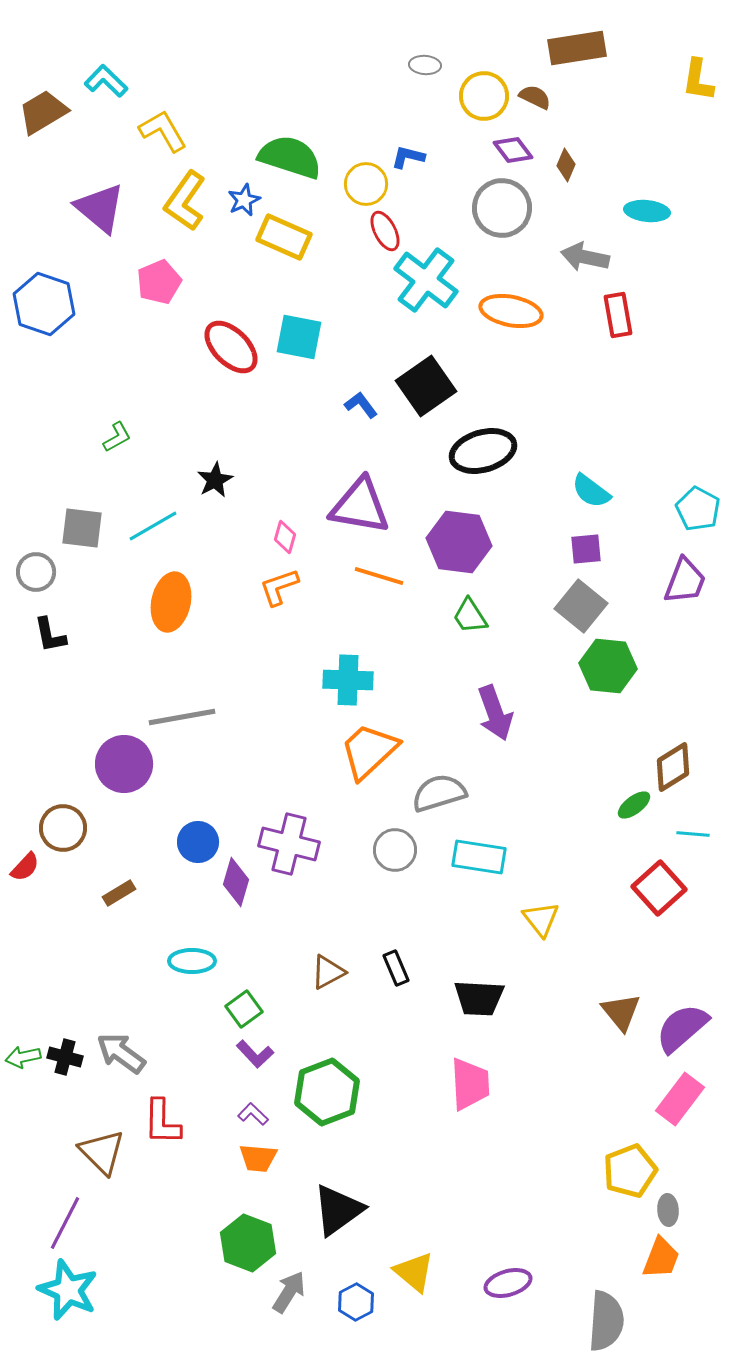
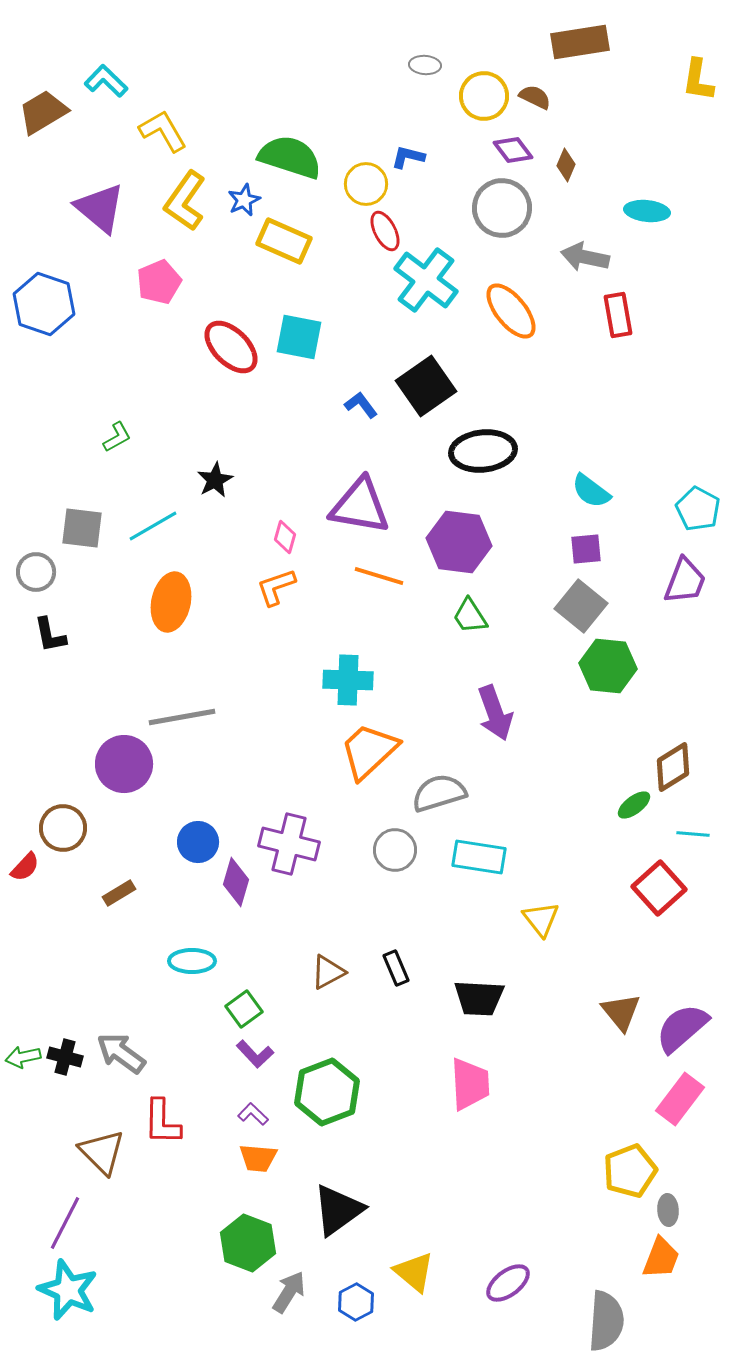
brown rectangle at (577, 48): moved 3 px right, 6 px up
yellow rectangle at (284, 237): moved 4 px down
orange ellipse at (511, 311): rotated 40 degrees clockwise
black ellipse at (483, 451): rotated 10 degrees clockwise
orange L-shape at (279, 587): moved 3 px left
purple ellipse at (508, 1283): rotated 21 degrees counterclockwise
